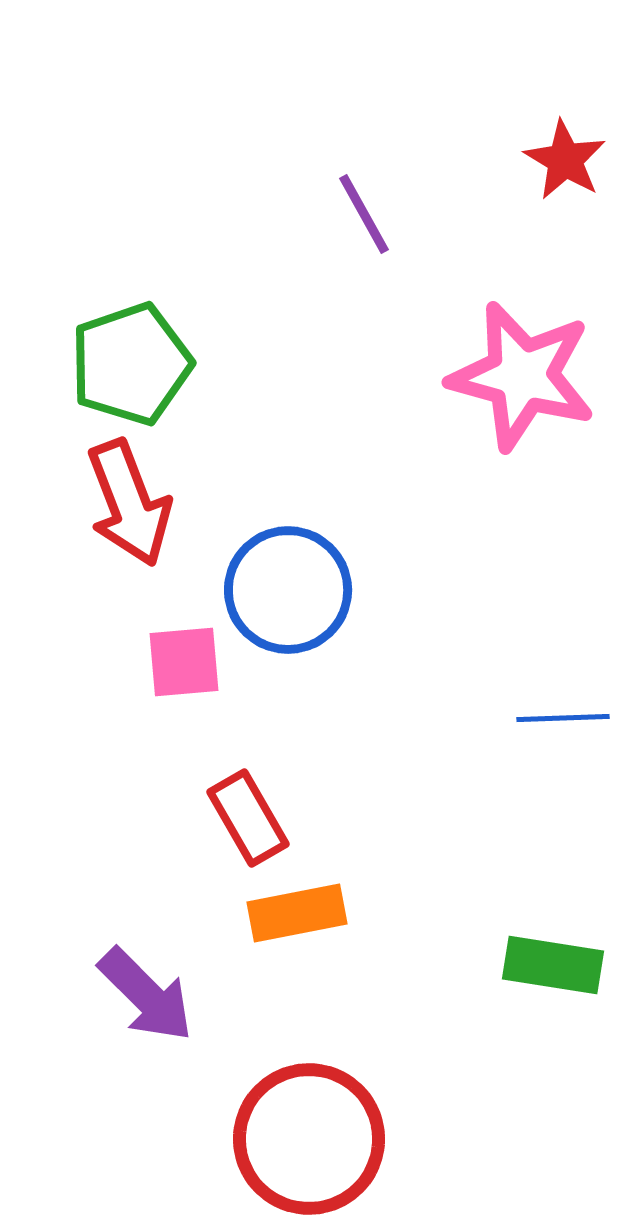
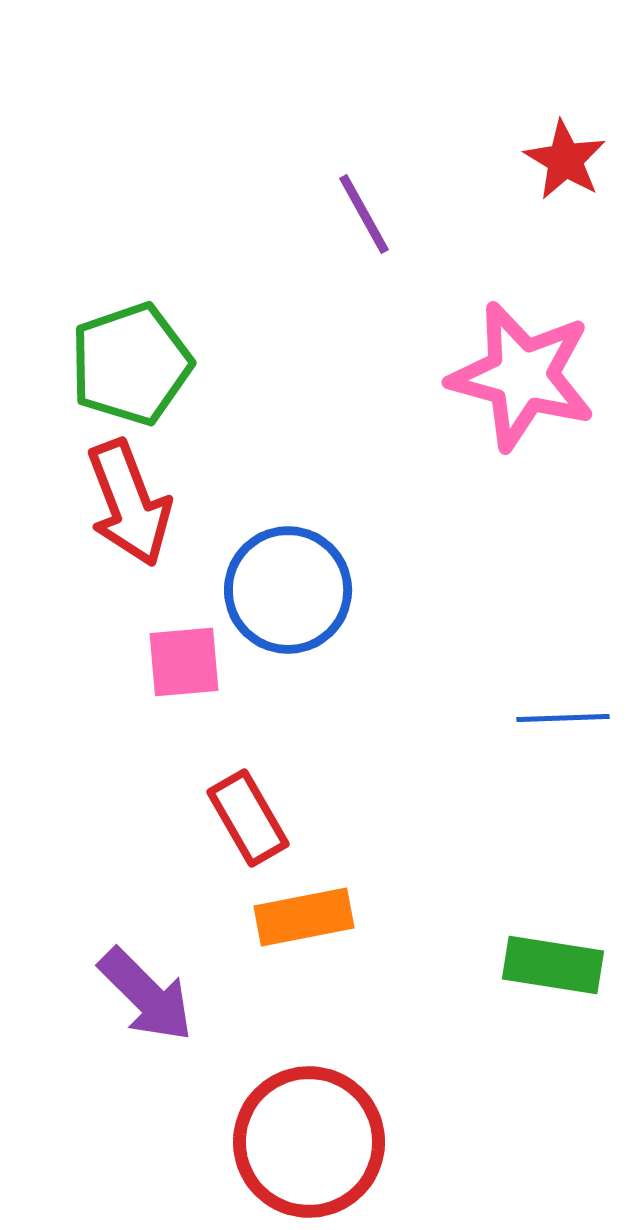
orange rectangle: moved 7 px right, 4 px down
red circle: moved 3 px down
